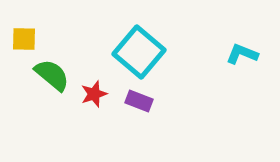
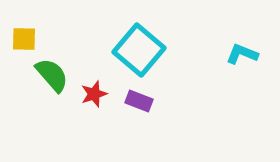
cyan square: moved 2 px up
green semicircle: rotated 9 degrees clockwise
